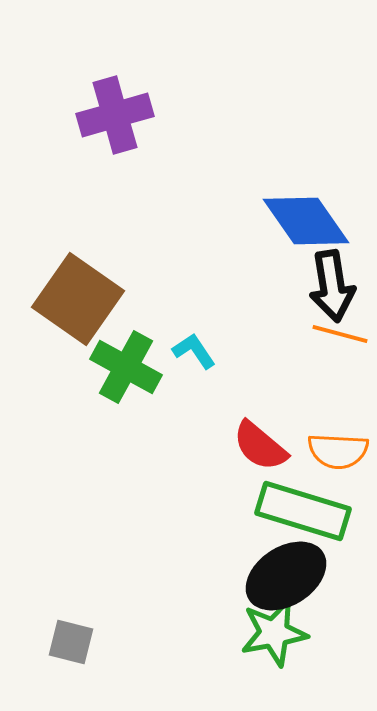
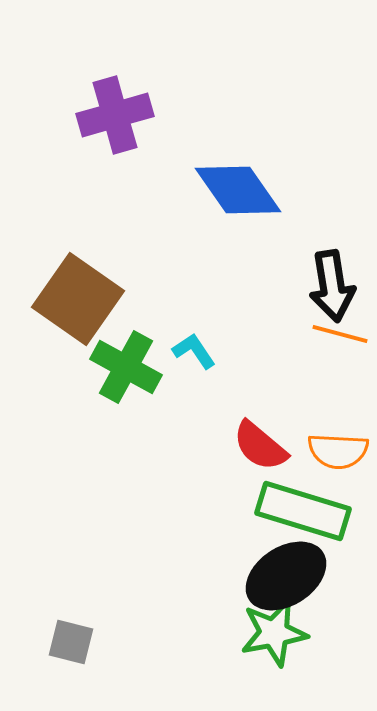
blue diamond: moved 68 px left, 31 px up
